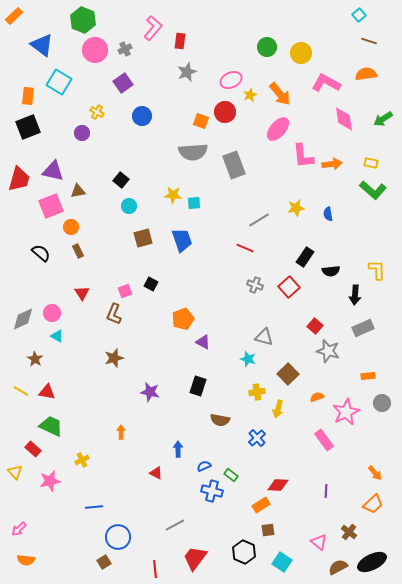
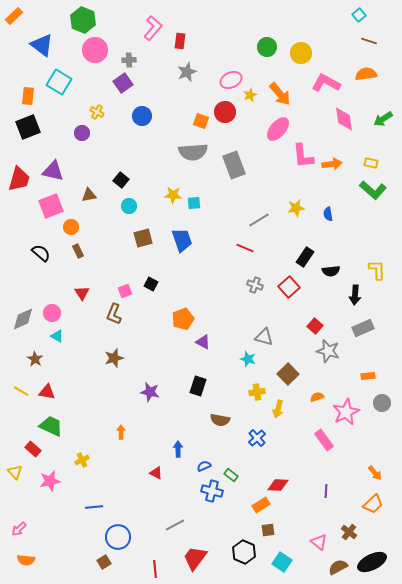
gray cross at (125, 49): moved 4 px right, 11 px down; rotated 24 degrees clockwise
brown triangle at (78, 191): moved 11 px right, 4 px down
